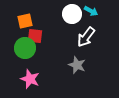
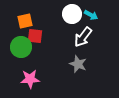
cyan arrow: moved 4 px down
white arrow: moved 3 px left
green circle: moved 4 px left, 1 px up
gray star: moved 1 px right, 1 px up
pink star: rotated 24 degrees counterclockwise
